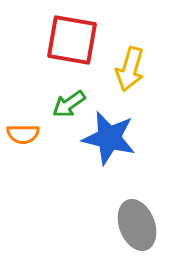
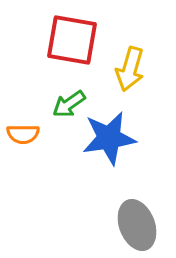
blue star: rotated 22 degrees counterclockwise
